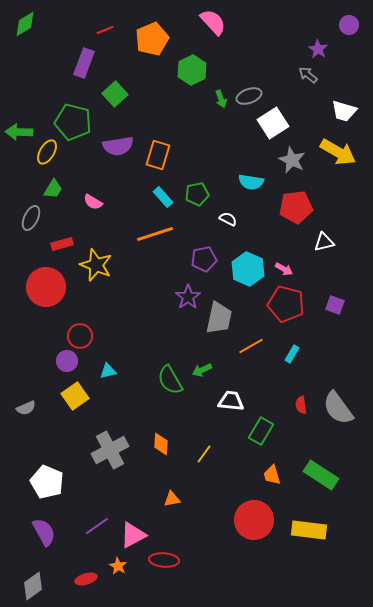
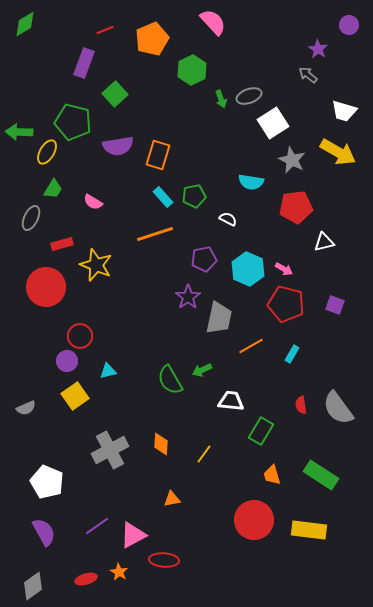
green pentagon at (197, 194): moved 3 px left, 2 px down
orange star at (118, 566): moved 1 px right, 6 px down
